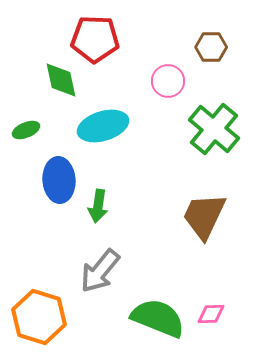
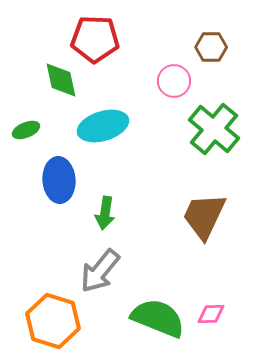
pink circle: moved 6 px right
green arrow: moved 7 px right, 7 px down
orange hexagon: moved 14 px right, 4 px down
